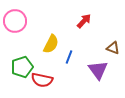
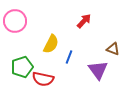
brown triangle: moved 1 px down
red semicircle: moved 1 px right, 1 px up
